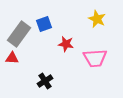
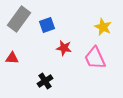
yellow star: moved 6 px right, 8 px down
blue square: moved 3 px right, 1 px down
gray rectangle: moved 15 px up
red star: moved 2 px left, 4 px down
pink trapezoid: rotated 70 degrees clockwise
